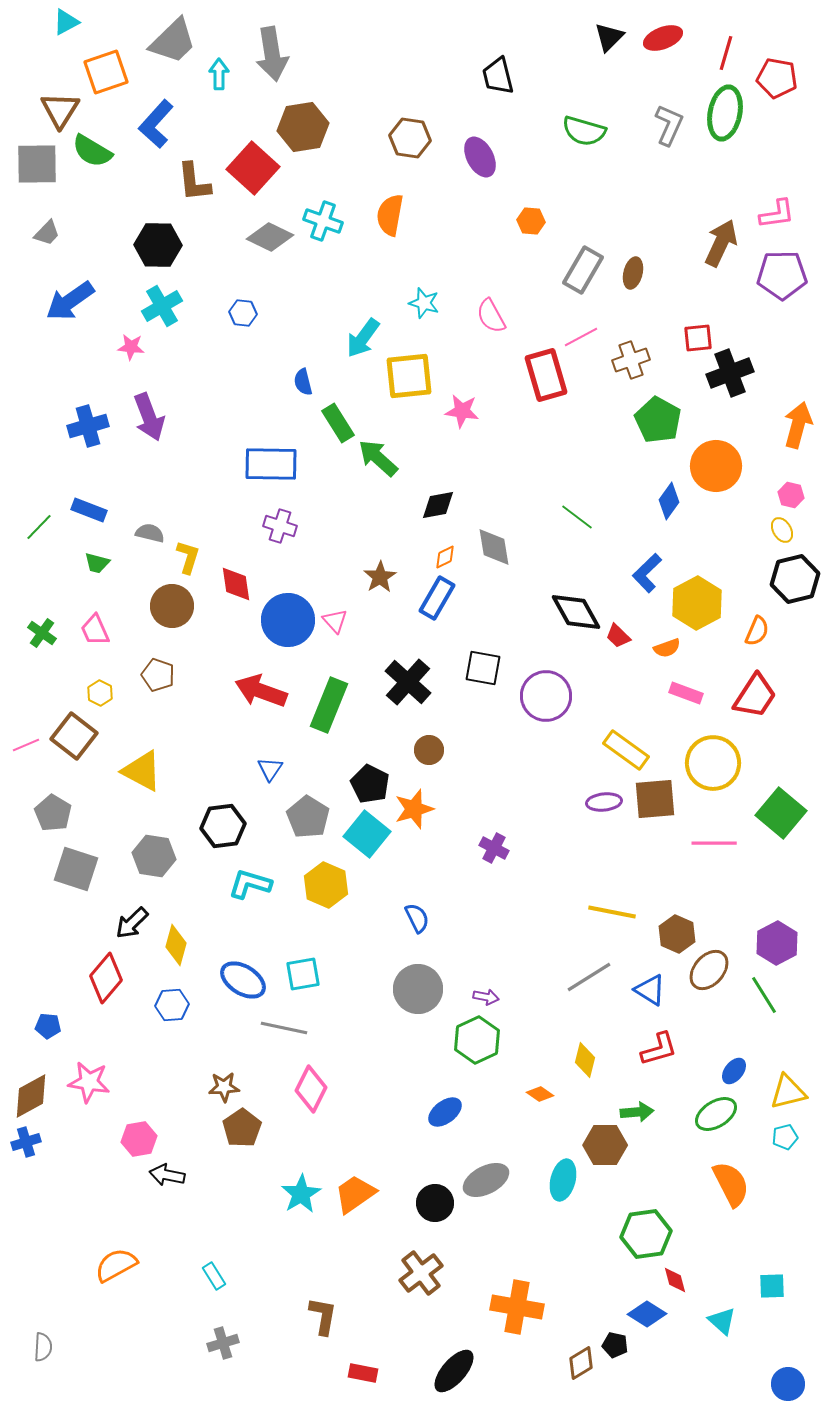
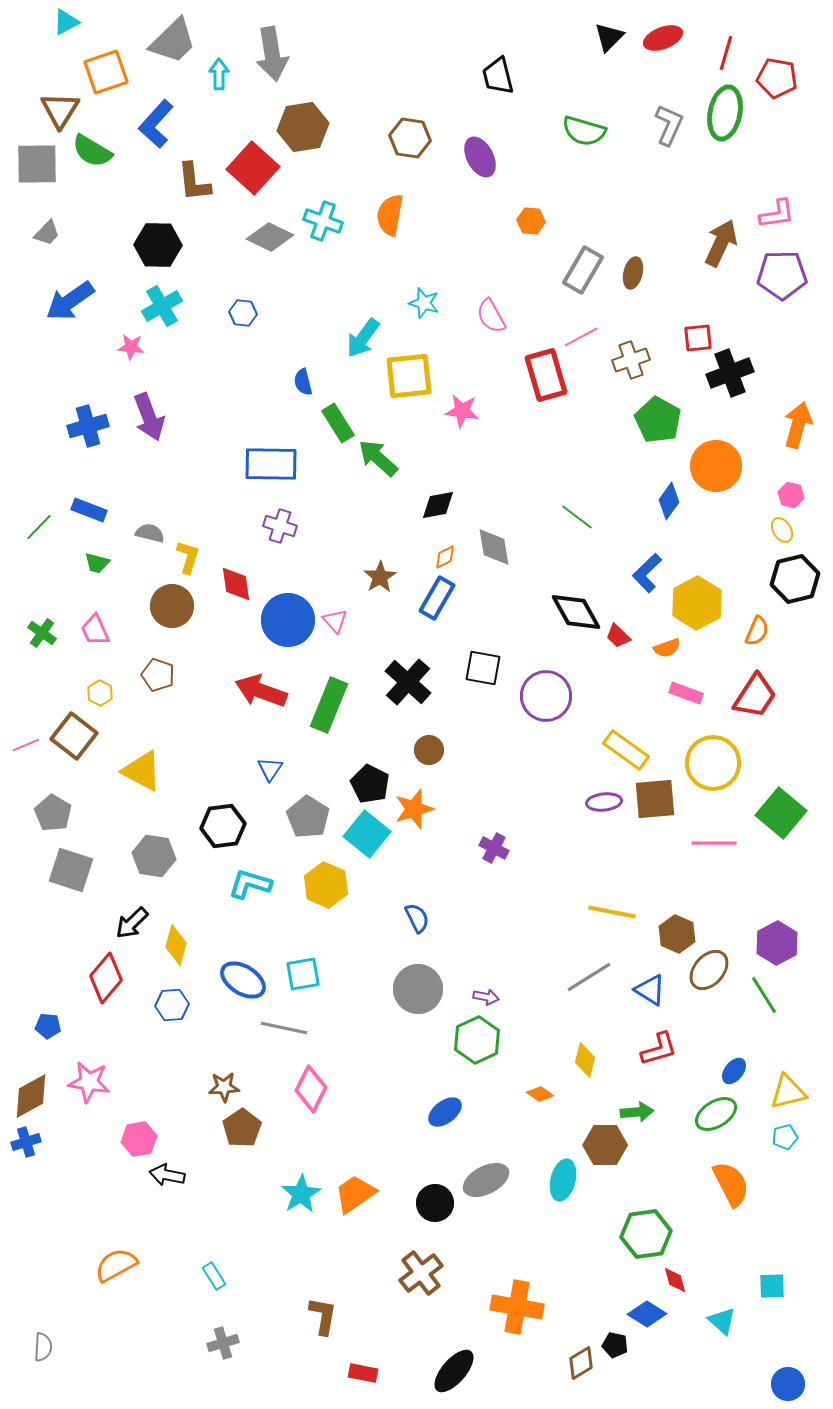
gray square at (76, 869): moved 5 px left, 1 px down
